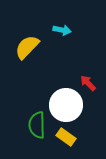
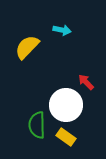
red arrow: moved 2 px left, 1 px up
